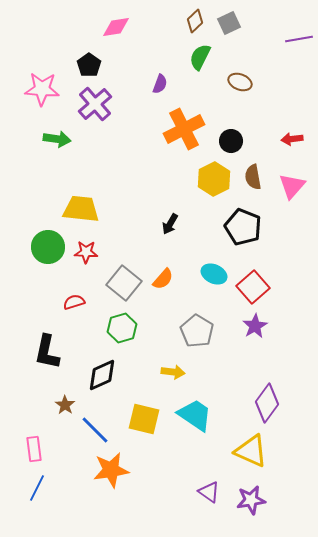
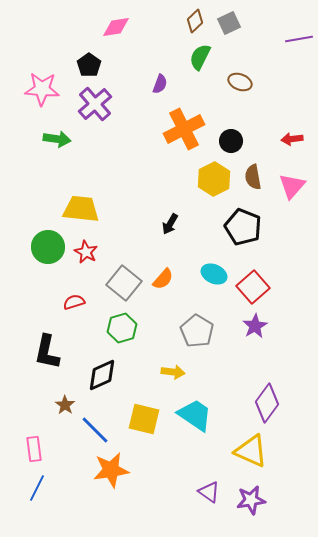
red star at (86, 252): rotated 25 degrees clockwise
